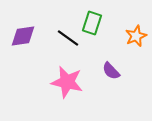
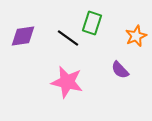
purple semicircle: moved 9 px right, 1 px up
